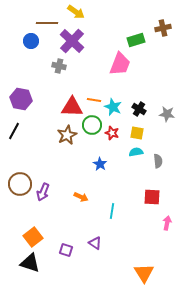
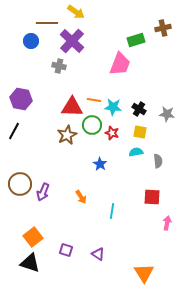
cyan star: rotated 18 degrees counterclockwise
yellow square: moved 3 px right, 1 px up
orange arrow: rotated 32 degrees clockwise
purple triangle: moved 3 px right, 11 px down
